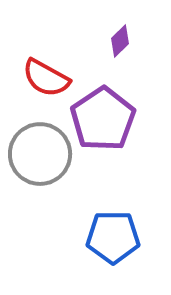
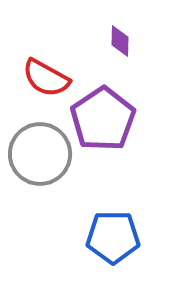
purple diamond: rotated 44 degrees counterclockwise
